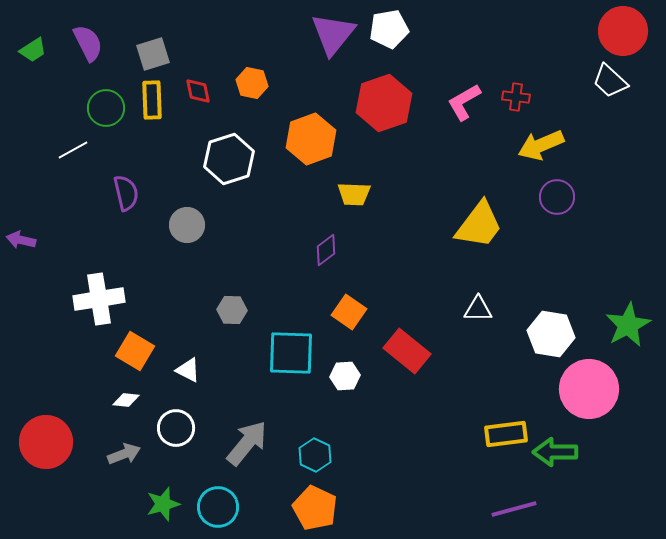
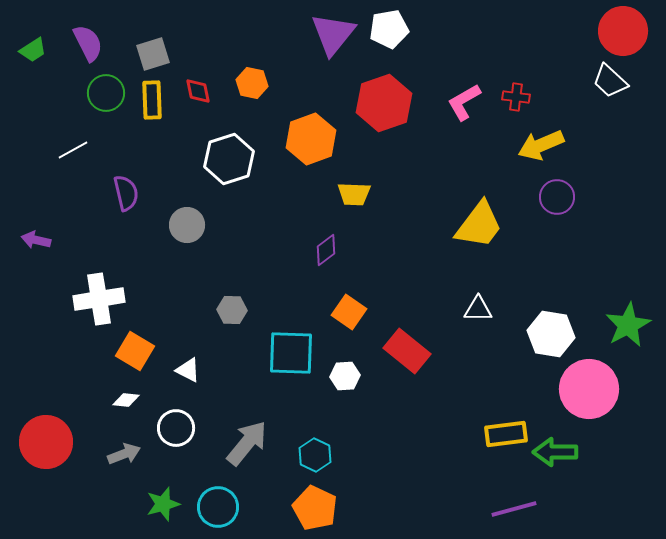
green circle at (106, 108): moved 15 px up
purple arrow at (21, 240): moved 15 px right
